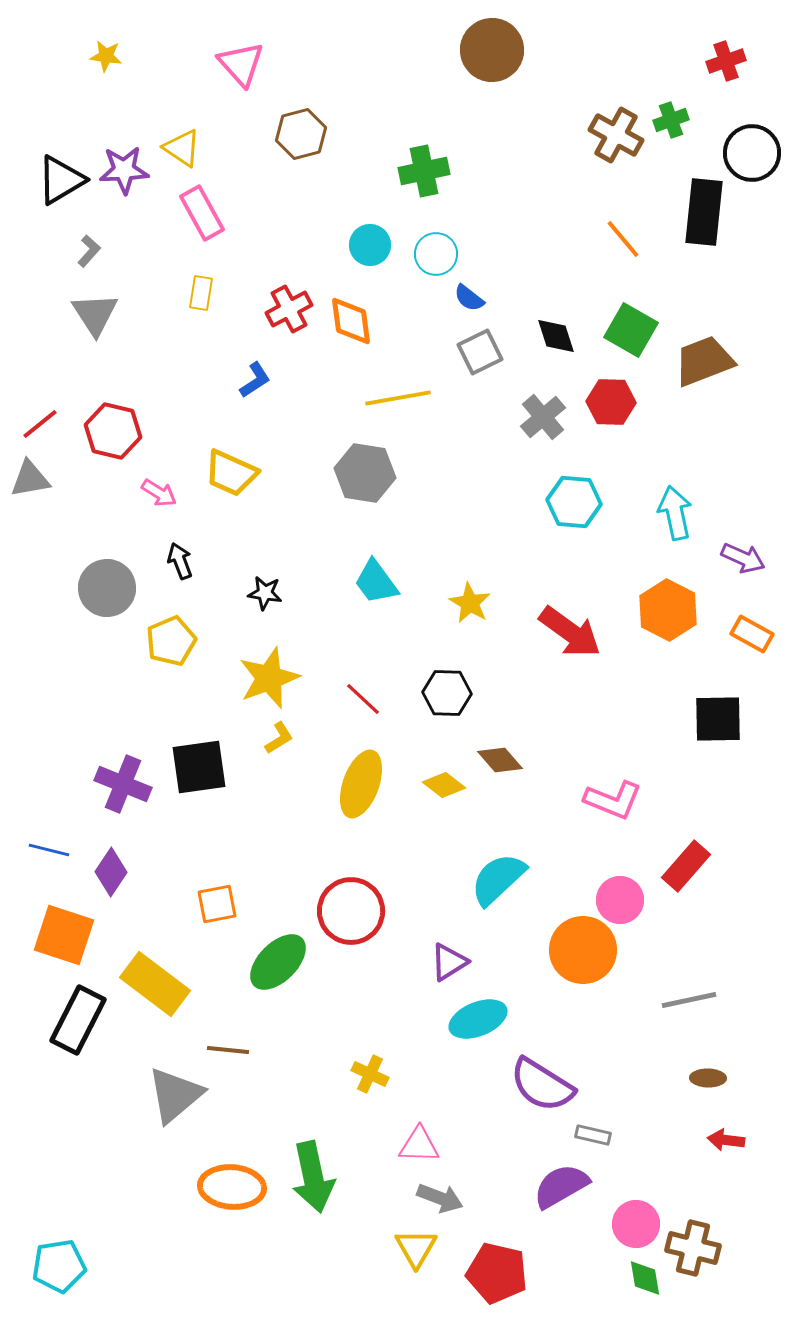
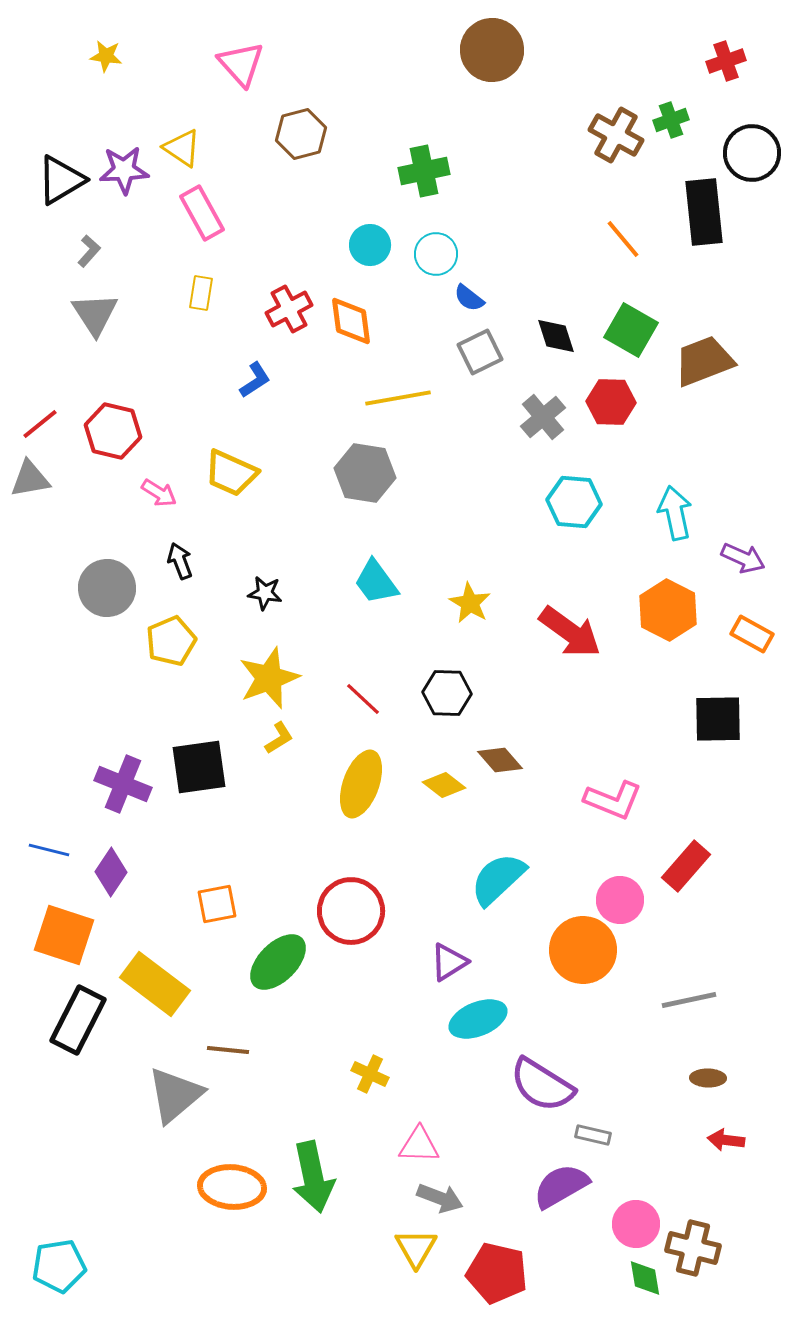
black rectangle at (704, 212): rotated 12 degrees counterclockwise
